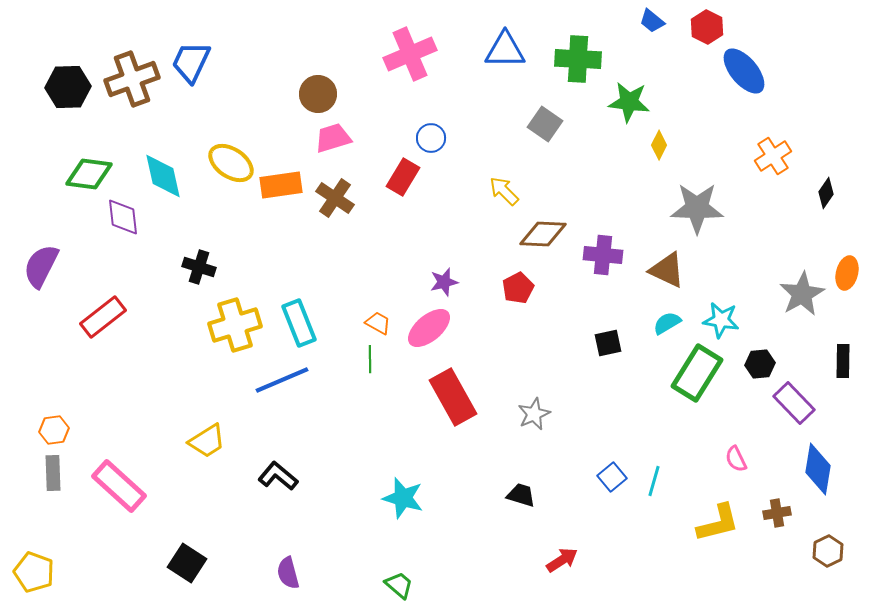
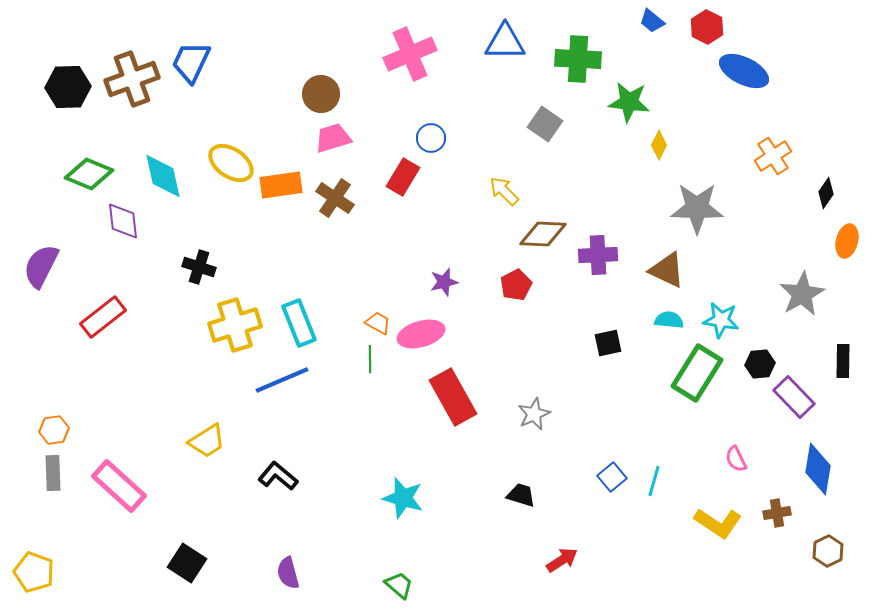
blue triangle at (505, 50): moved 8 px up
blue ellipse at (744, 71): rotated 24 degrees counterclockwise
brown circle at (318, 94): moved 3 px right
green diamond at (89, 174): rotated 15 degrees clockwise
purple diamond at (123, 217): moved 4 px down
purple cross at (603, 255): moved 5 px left; rotated 9 degrees counterclockwise
orange ellipse at (847, 273): moved 32 px up
red pentagon at (518, 288): moved 2 px left, 3 px up
cyan semicircle at (667, 323): moved 2 px right, 3 px up; rotated 36 degrees clockwise
pink ellipse at (429, 328): moved 8 px left, 6 px down; rotated 24 degrees clockwise
purple rectangle at (794, 403): moved 6 px up
yellow L-shape at (718, 523): rotated 48 degrees clockwise
